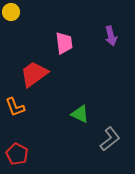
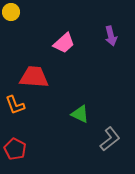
pink trapezoid: rotated 55 degrees clockwise
red trapezoid: moved 3 px down; rotated 40 degrees clockwise
orange L-shape: moved 2 px up
red pentagon: moved 2 px left, 5 px up
